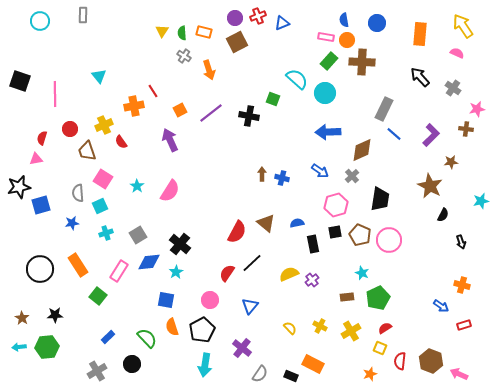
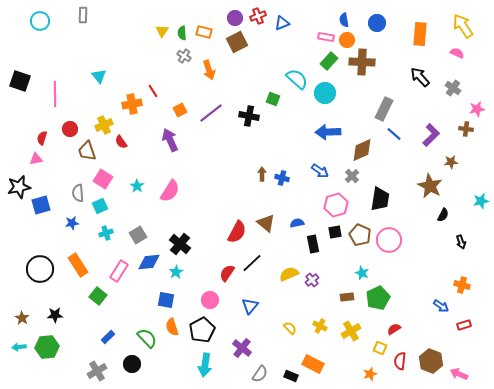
orange cross at (134, 106): moved 2 px left, 2 px up
red semicircle at (385, 328): moved 9 px right, 1 px down
